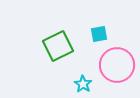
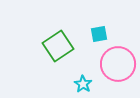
green square: rotated 8 degrees counterclockwise
pink circle: moved 1 px right, 1 px up
